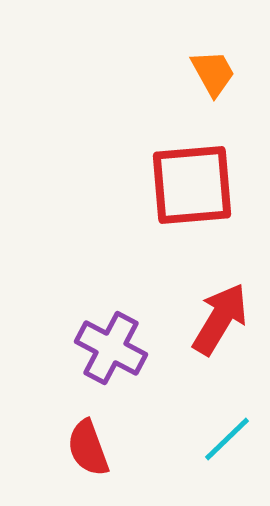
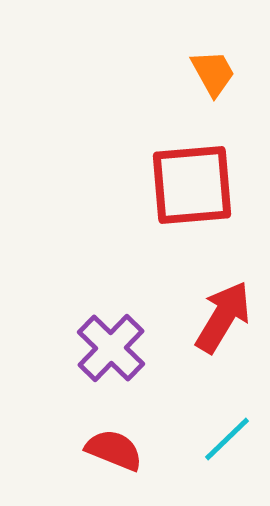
red arrow: moved 3 px right, 2 px up
purple cross: rotated 16 degrees clockwise
red semicircle: moved 26 px right, 2 px down; rotated 132 degrees clockwise
